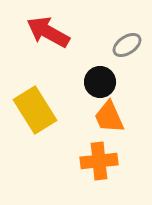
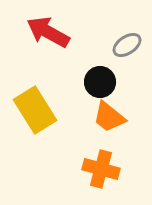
orange trapezoid: rotated 27 degrees counterclockwise
orange cross: moved 2 px right, 8 px down; rotated 21 degrees clockwise
